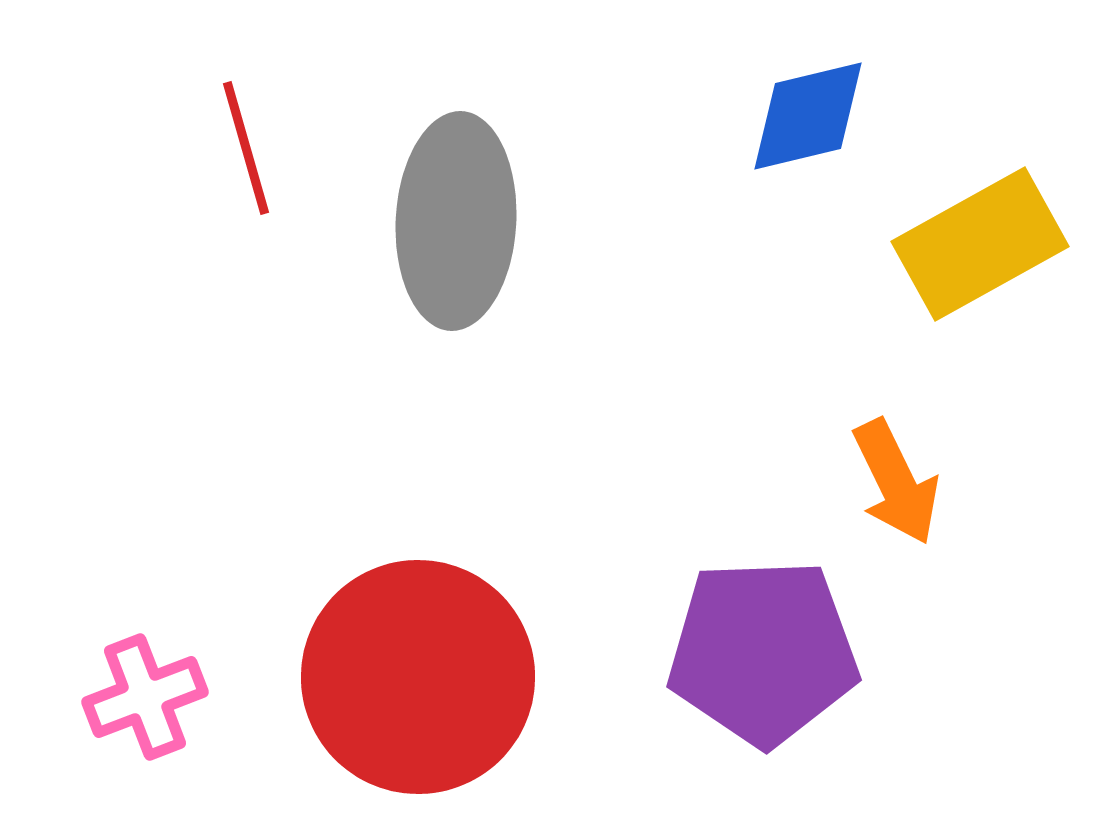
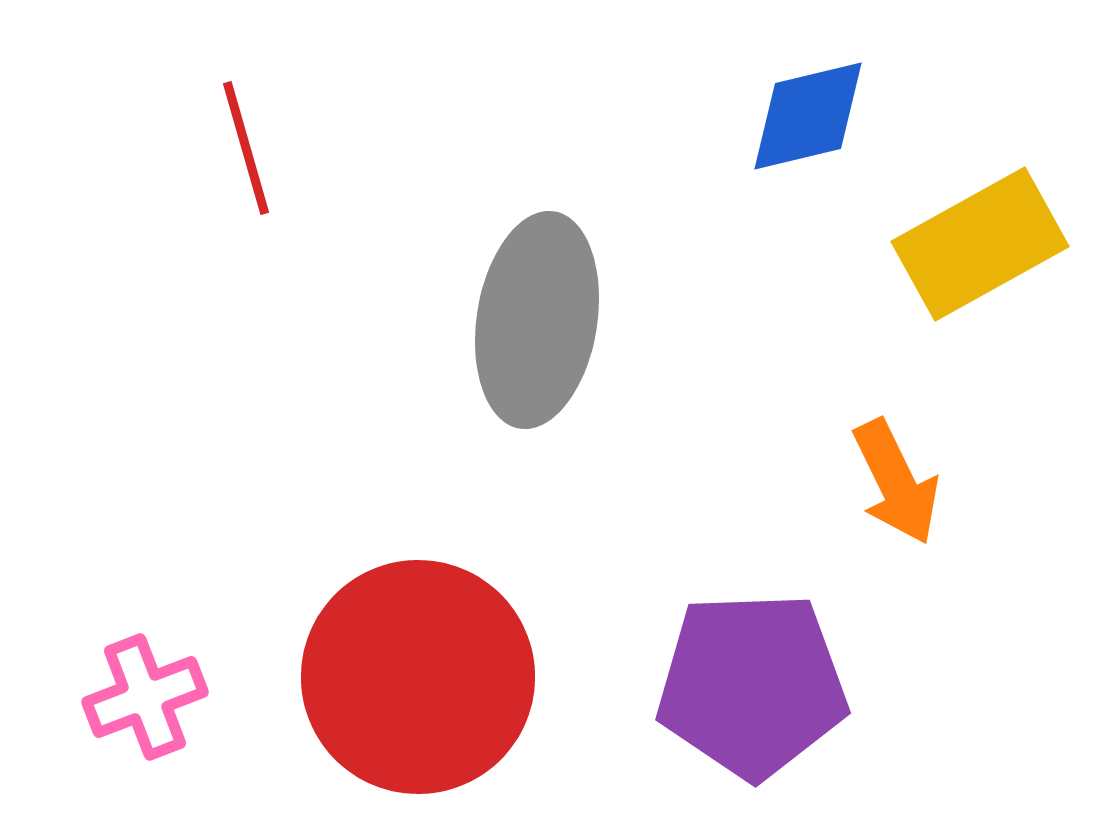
gray ellipse: moved 81 px right, 99 px down; rotated 6 degrees clockwise
purple pentagon: moved 11 px left, 33 px down
